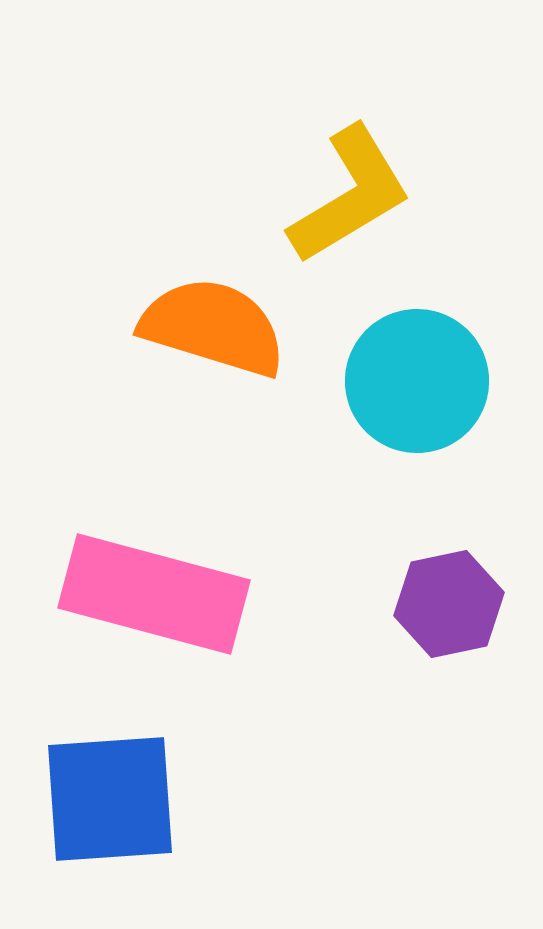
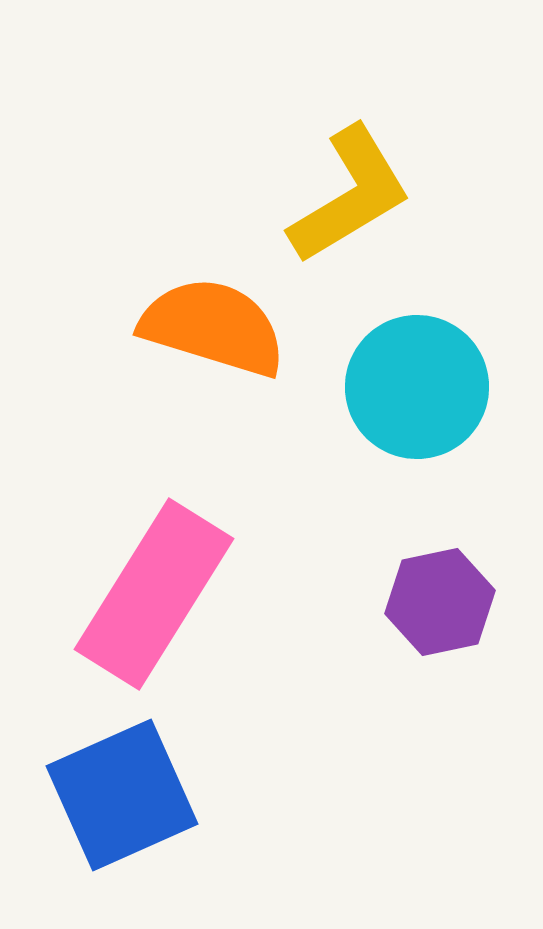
cyan circle: moved 6 px down
pink rectangle: rotated 73 degrees counterclockwise
purple hexagon: moved 9 px left, 2 px up
blue square: moved 12 px right, 4 px up; rotated 20 degrees counterclockwise
